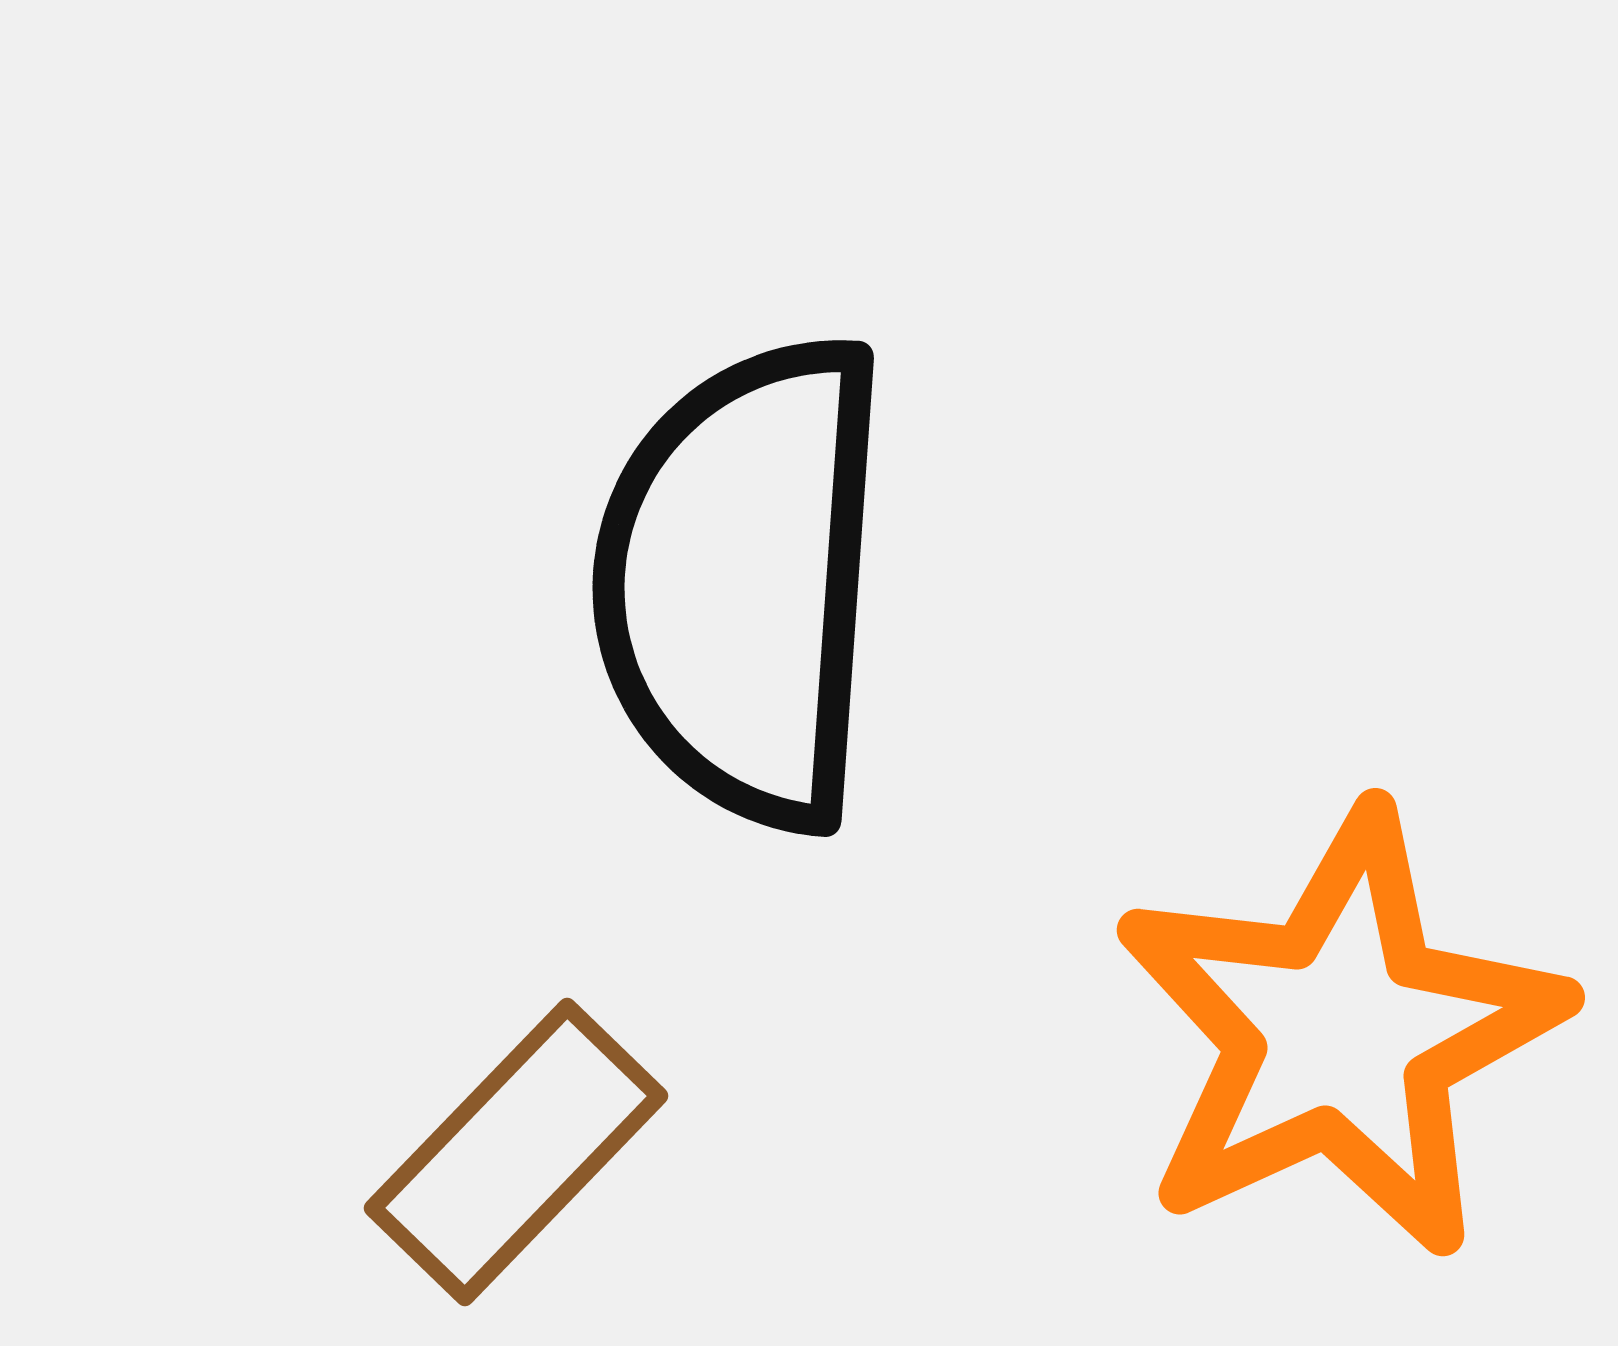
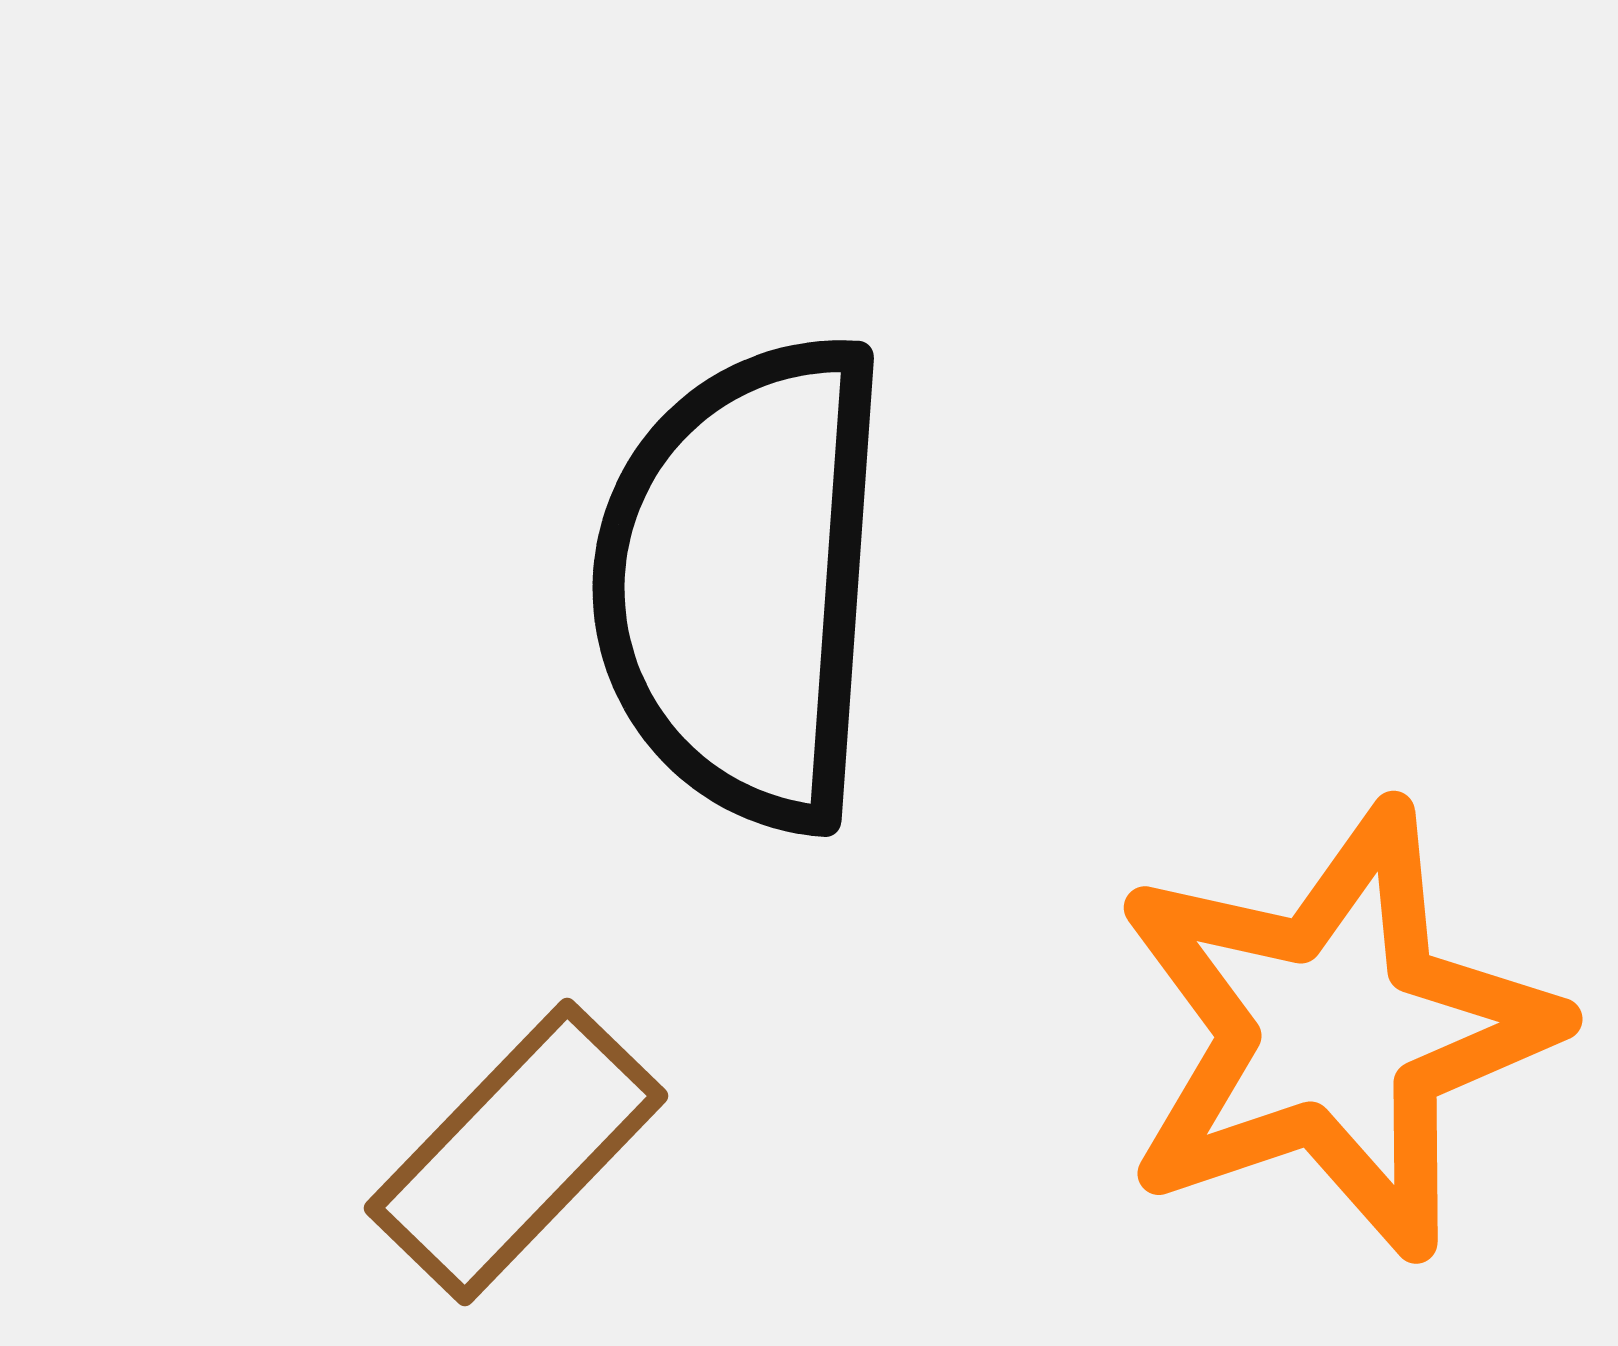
orange star: moved 5 px left, 2 px up; rotated 6 degrees clockwise
